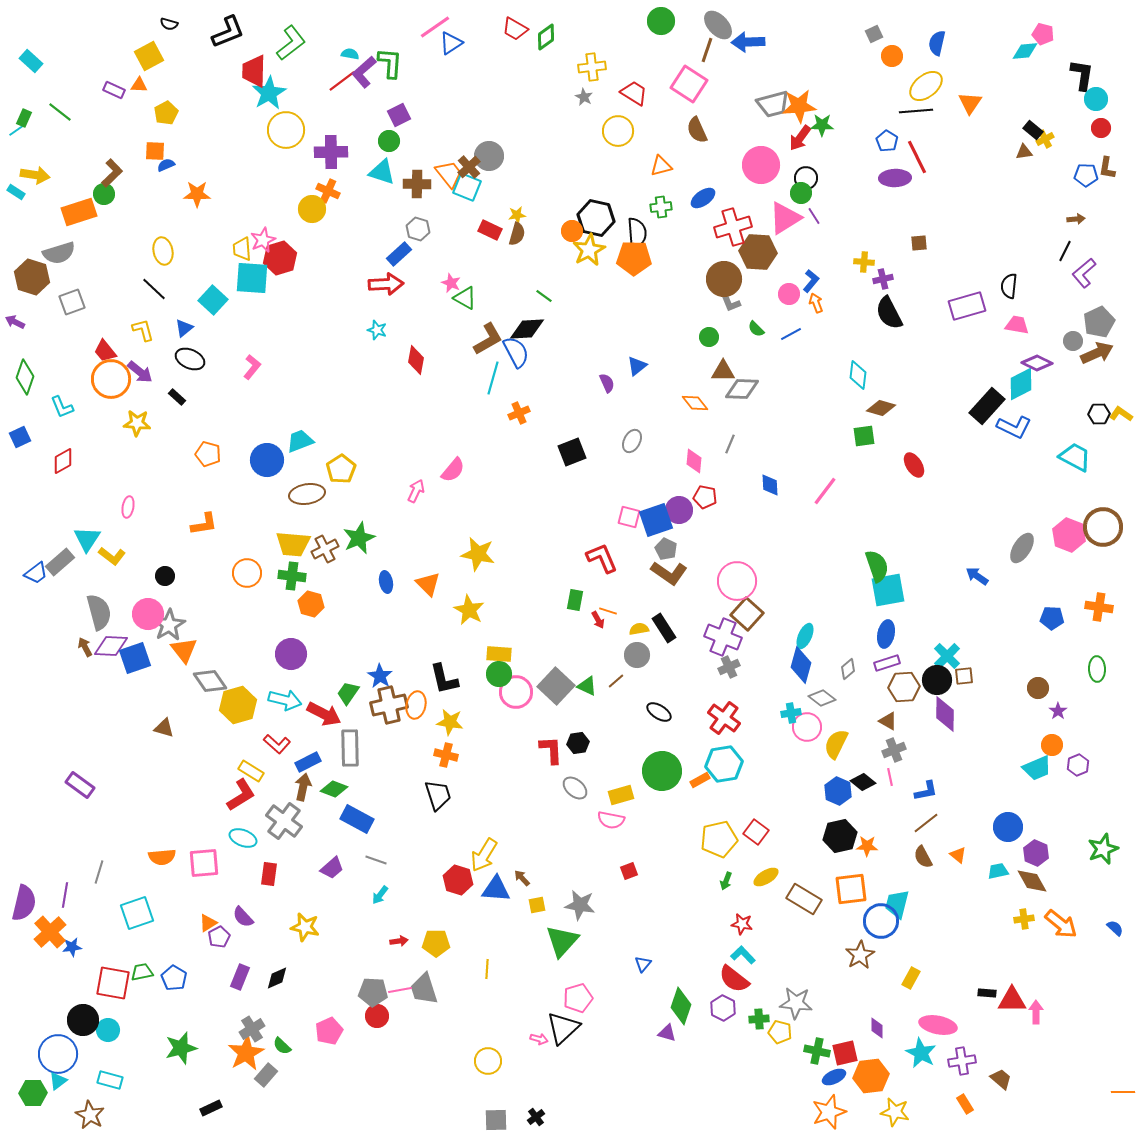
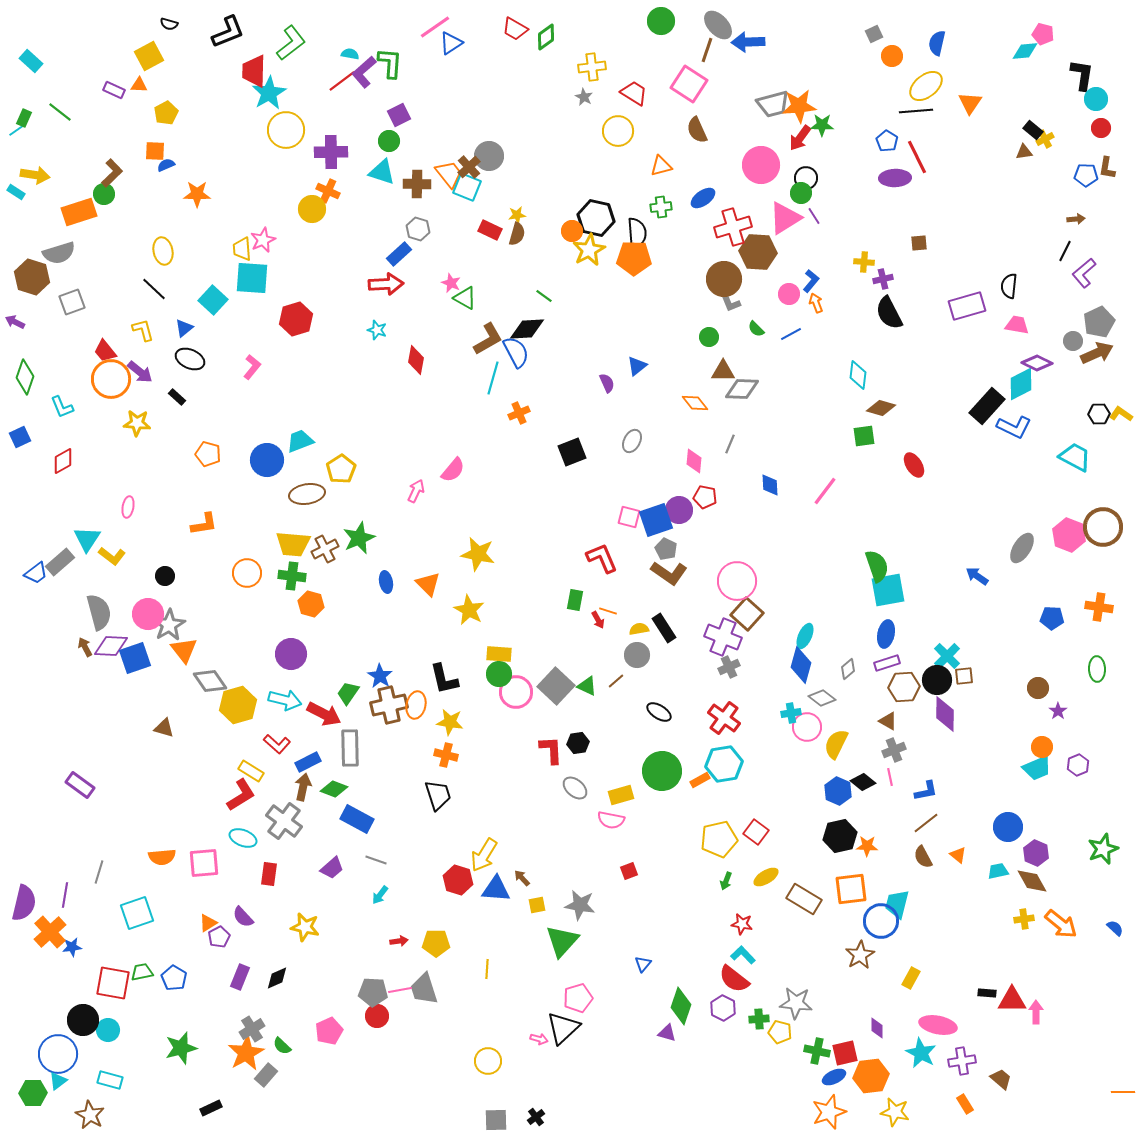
red hexagon at (280, 258): moved 16 px right, 61 px down
orange circle at (1052, 745): moved 10 px left, 2 px down
